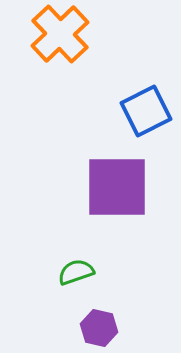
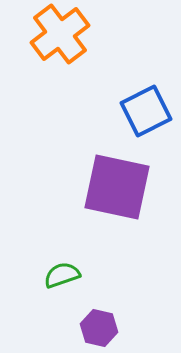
orange cross: rotated 6 degrees clockwise
purple square: rotated 12 degrees clockwise
green semicircle: moved 14 px left, 3 px down
